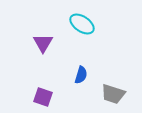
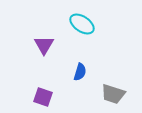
purple triangle: moved 1 px right, 2 px down
blue semicircle: moved 1 px left, 3 px up
